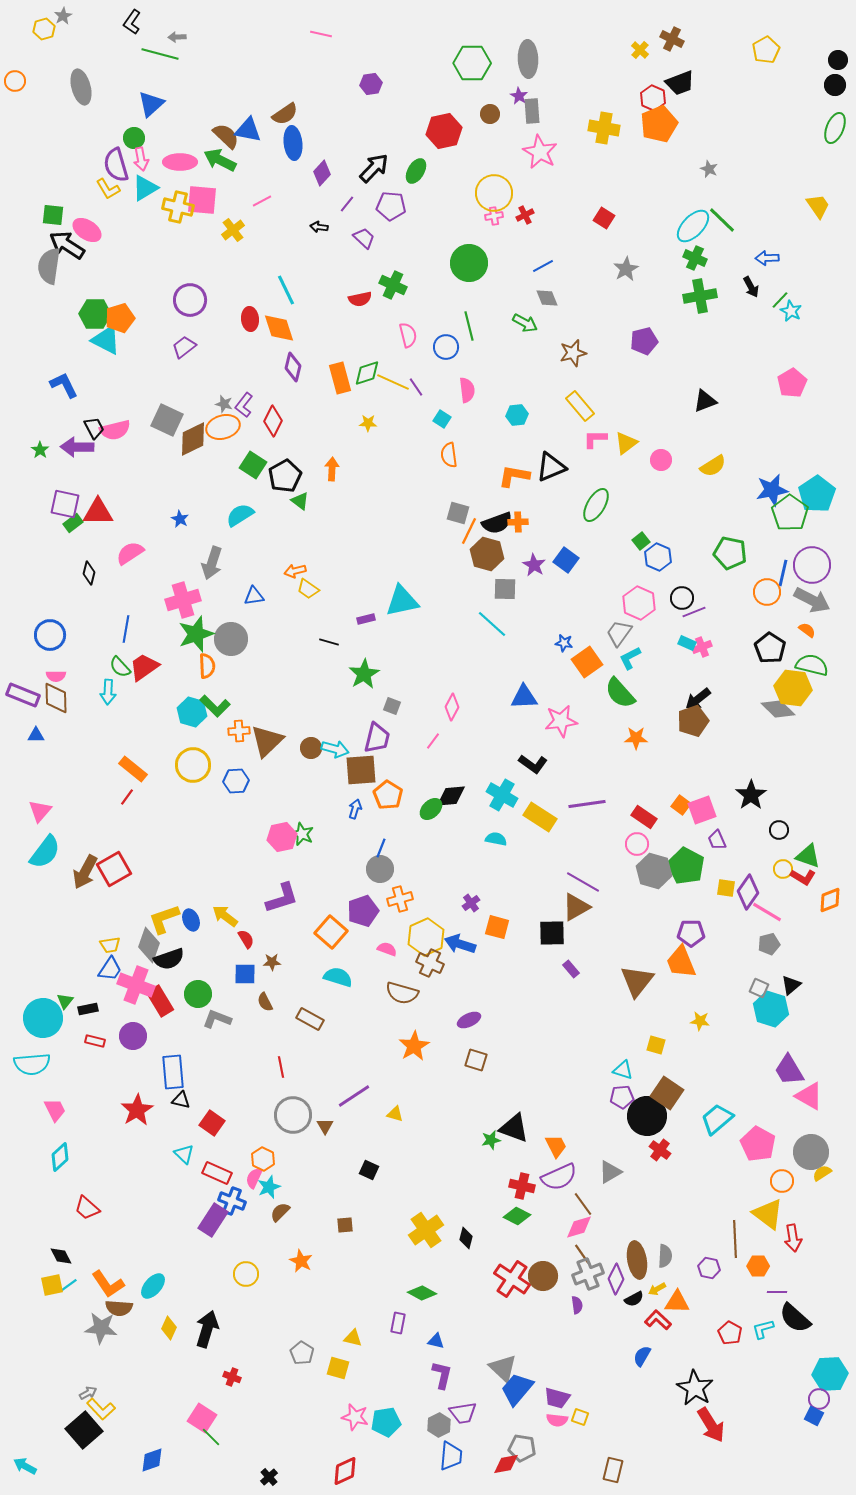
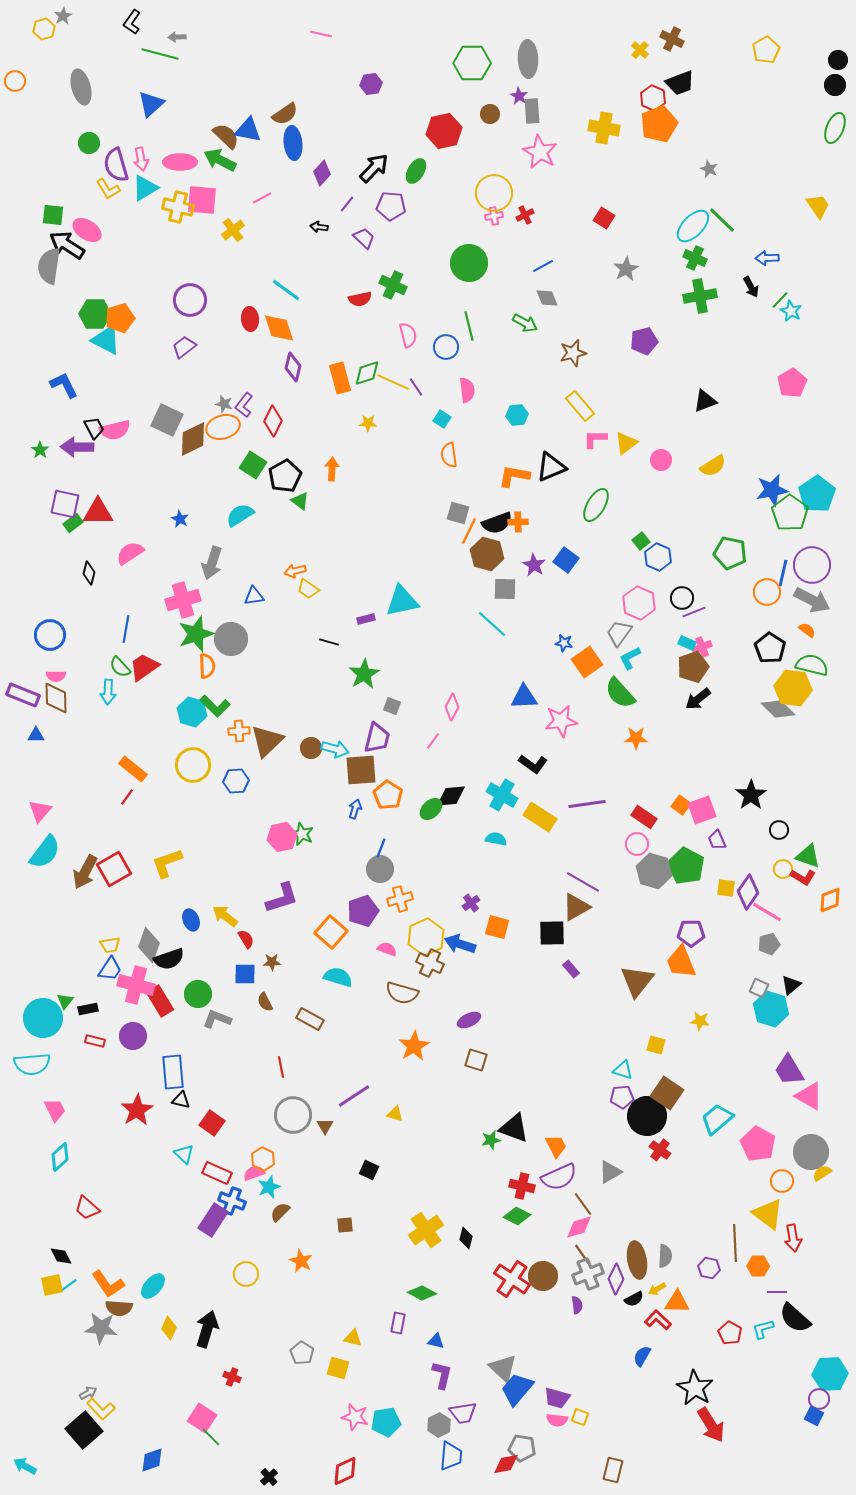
green circle at (134, 138): moved 45 px left, 5 px down
pink line at (262, 201): moved 3 px up
cyan line at (286, 290): rotated 28 degrees counterclockwise
brown pentagon at (693, 721): moved 54 px up
yellow L-shape at (164, 919): moved 3 px right, 56 px up
pink cross at (136, 985): rotated 6 degrees counterclockwise
pink semicircle at (254, 1178): moved 5 px up; rotated 45 degrees clockwise
brown line at (735, 1239): moved 4 px down
